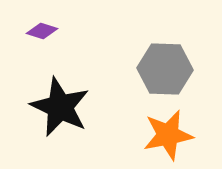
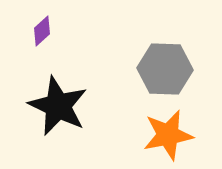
purple diamond: rotated 60 degrees counterclockwise
black star: moved 2 px left, 1 px up
